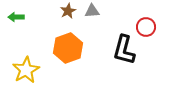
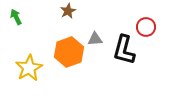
gray triangle: moved 3 px right, 28 px down
green arrow: rotated 63 degrees clockwise
orange hexagon: moved 1 px right, 4 px down
yellow star: moved 3 px right, 2 px up
